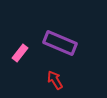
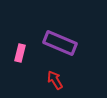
pink rectangle: rotated 24 degrees counterclockwise
